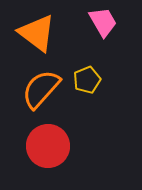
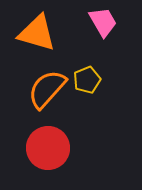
orange triangle: rotated 21 degrees counterclockwise
orange semicircle: moved 6 px right
red circle: moved 2 px down
